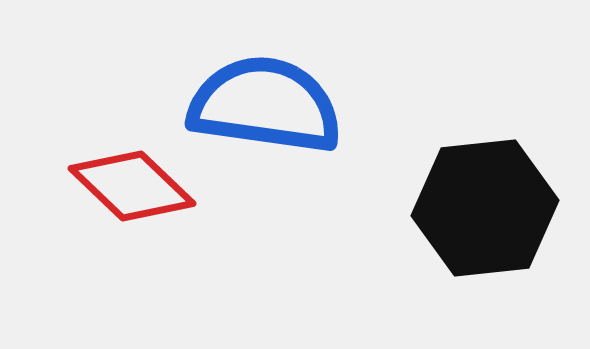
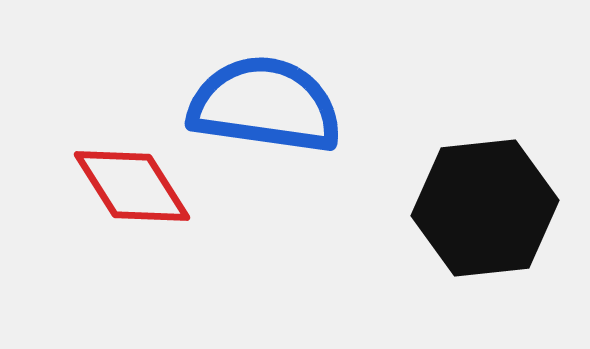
red diamond: rotated 14 degrees clockwise
